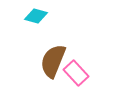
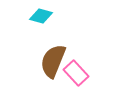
cyan diamond: moved 5 px right
